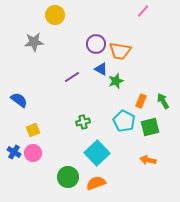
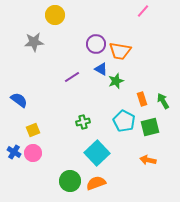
orange rectangle: moved 1 px right, 2 px up; rotated 40 degrees counterclockwise
green circle: moved 2 px right, 4 px down
